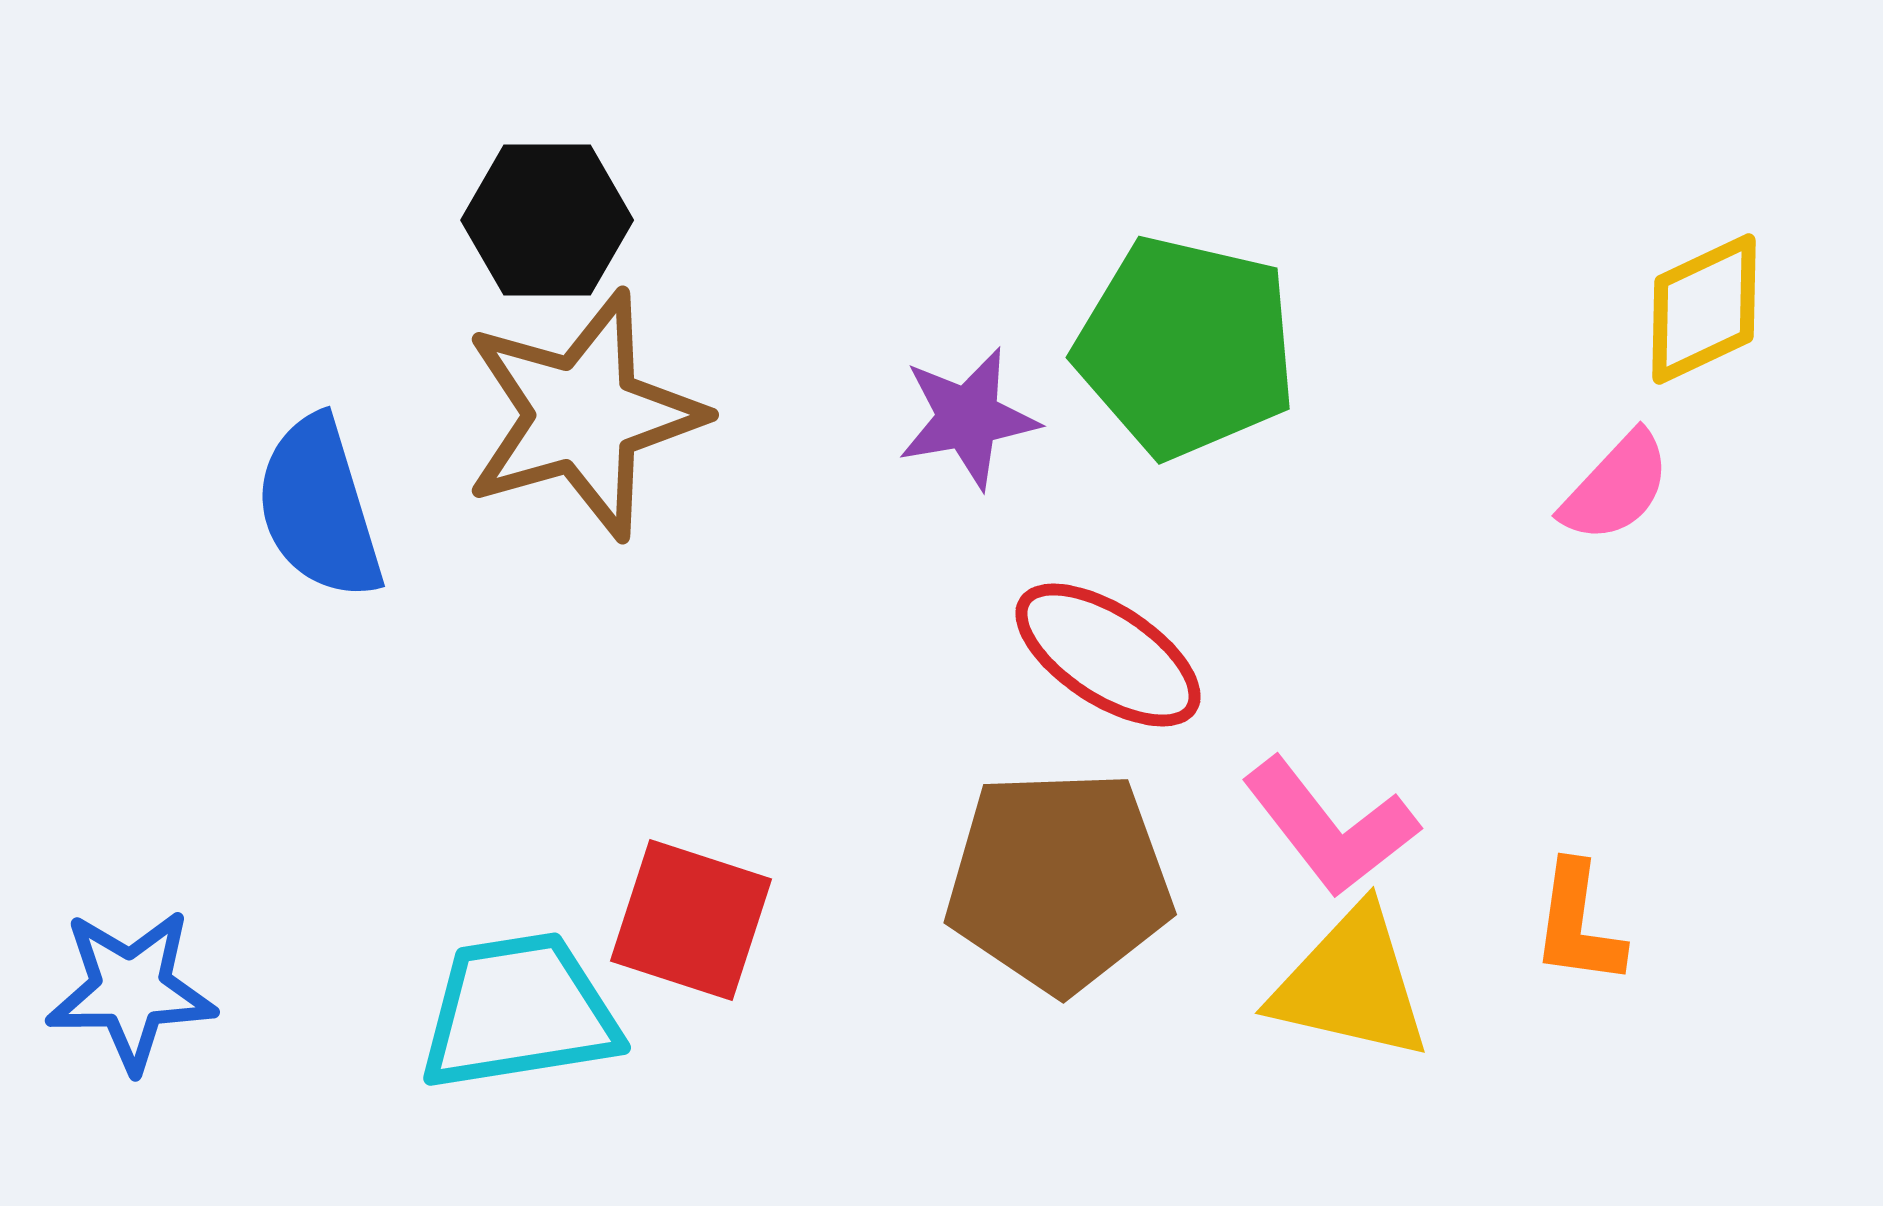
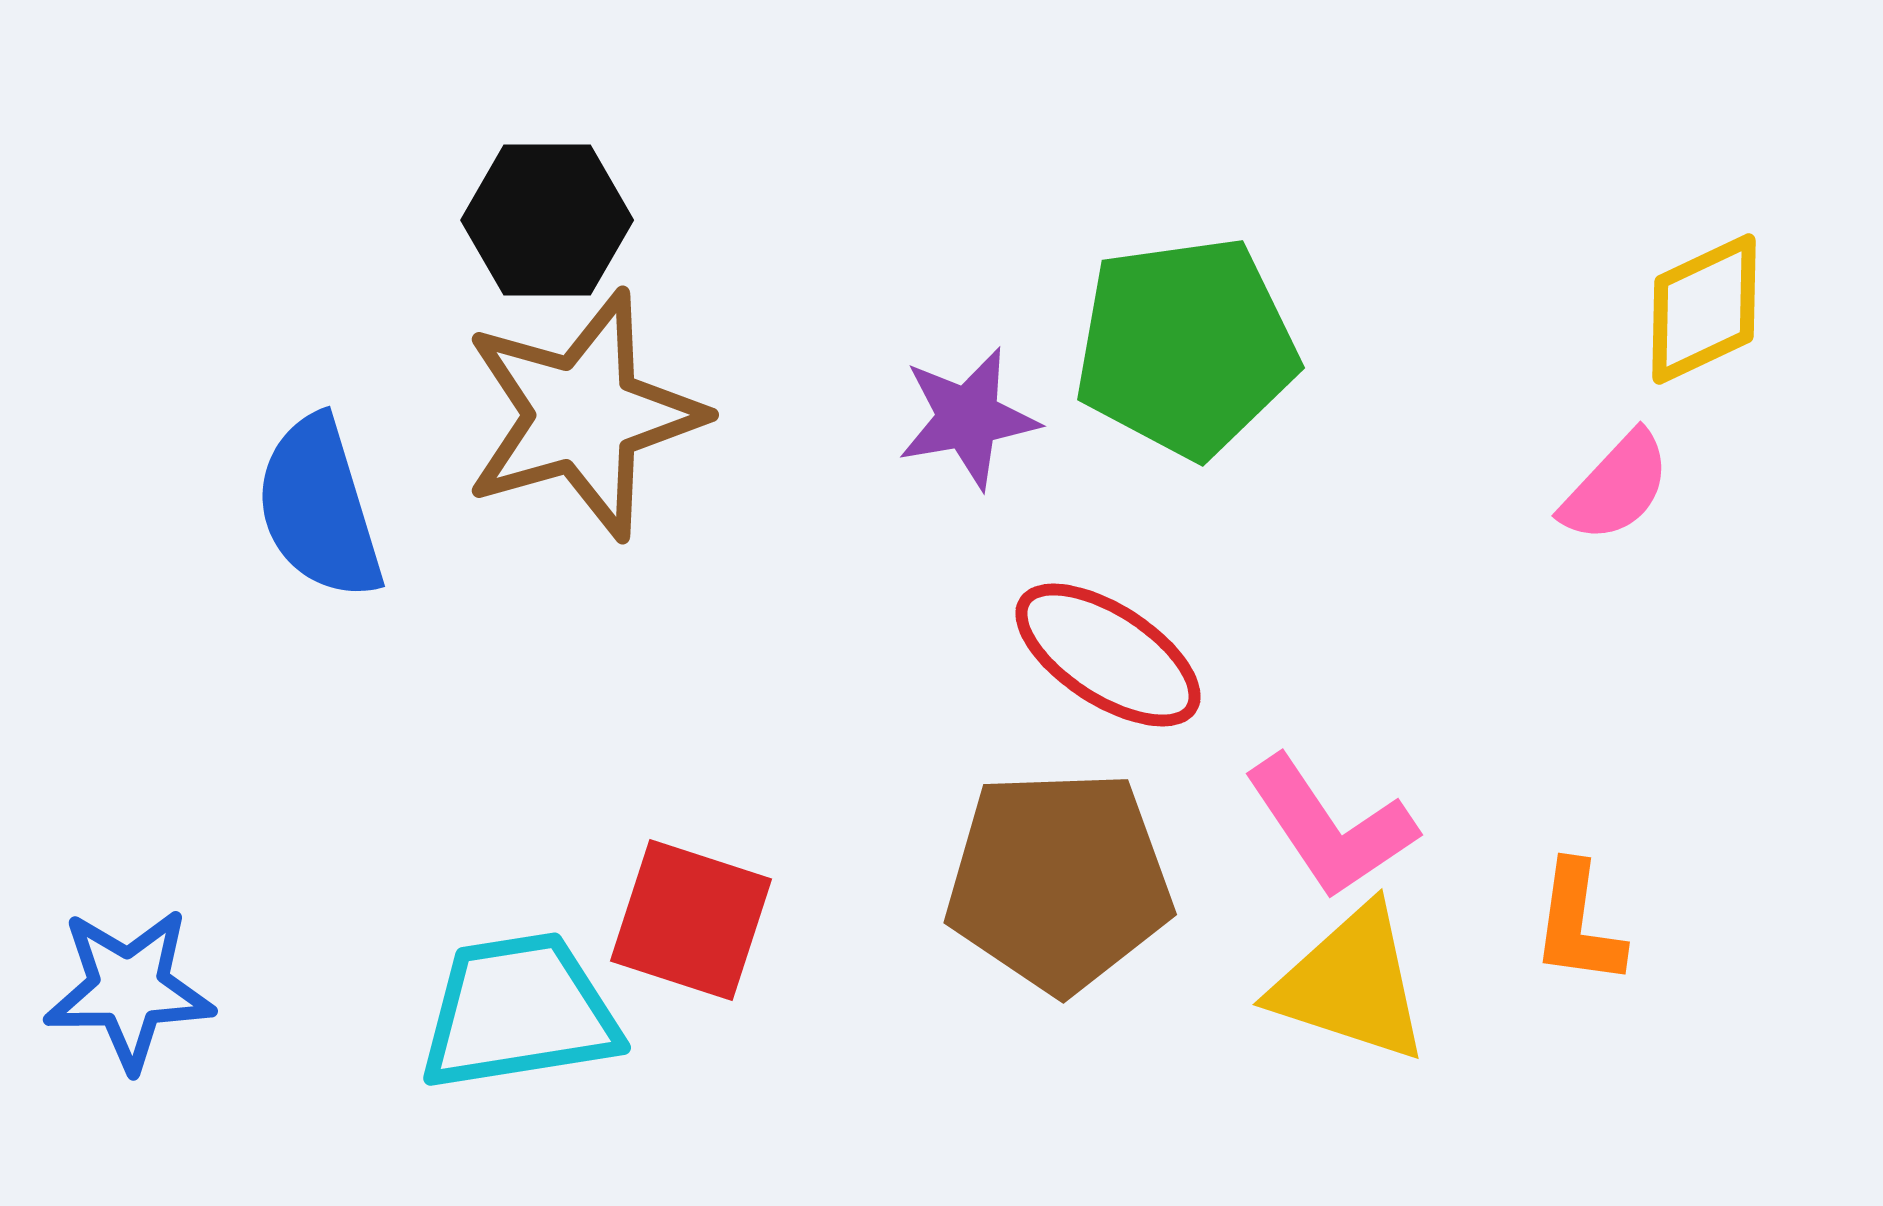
green pentagon: rotated 21 degrees counterclockwise
pink L-shape: rotated 4 degrees clockwise
yellow triangle: rotated 5 degrees clockwise
blue star: moved 2 px left, 1 px up
